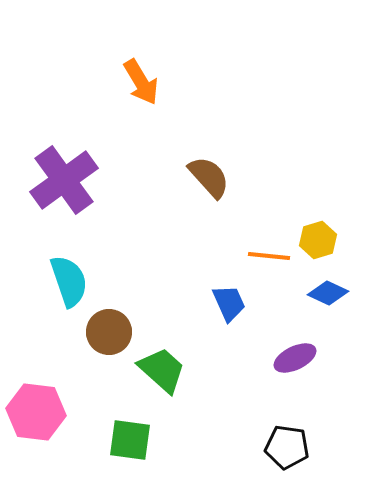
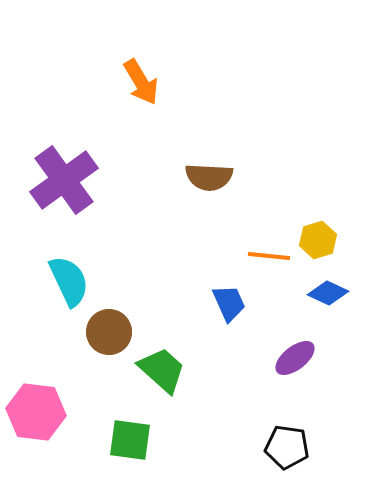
brown semicircle: rotated 135 degrees clockwise
cyan semicircle: rotated 6 degrees counterclockwise
purple ellipse: rotated 12 degrees counterclockwise
